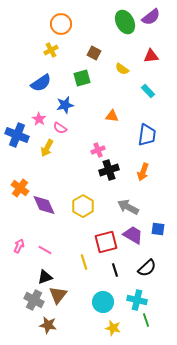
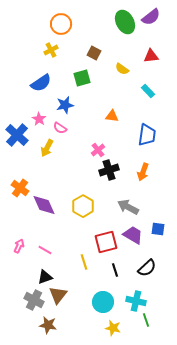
blue cross: rotated 20 degrees clockwise
pink cross: rotated 16 degrees counterclockwise
cyan cross: moved 1 px left, 1 px down
